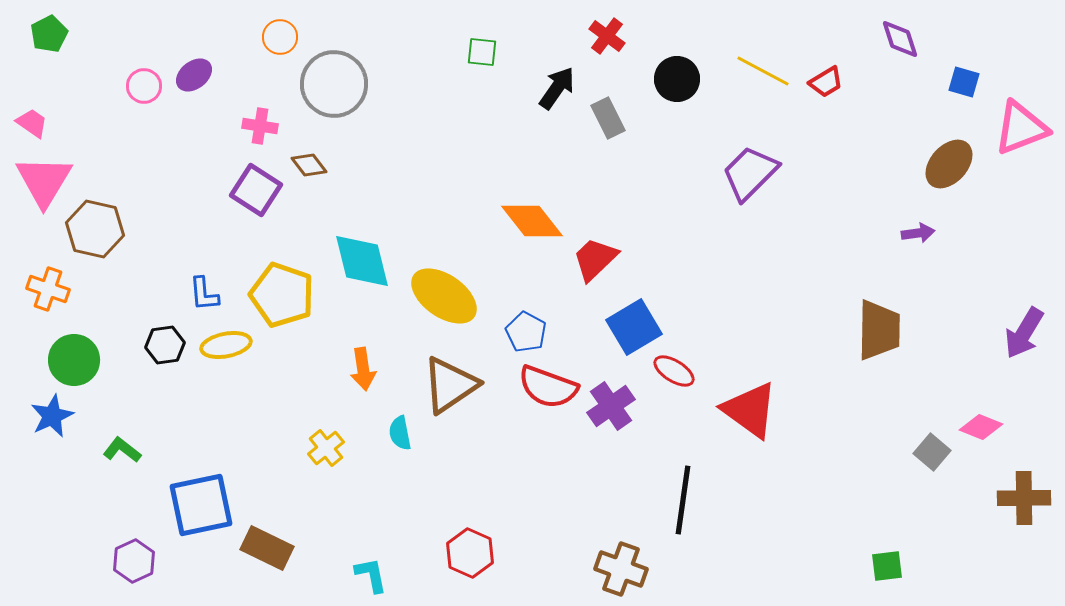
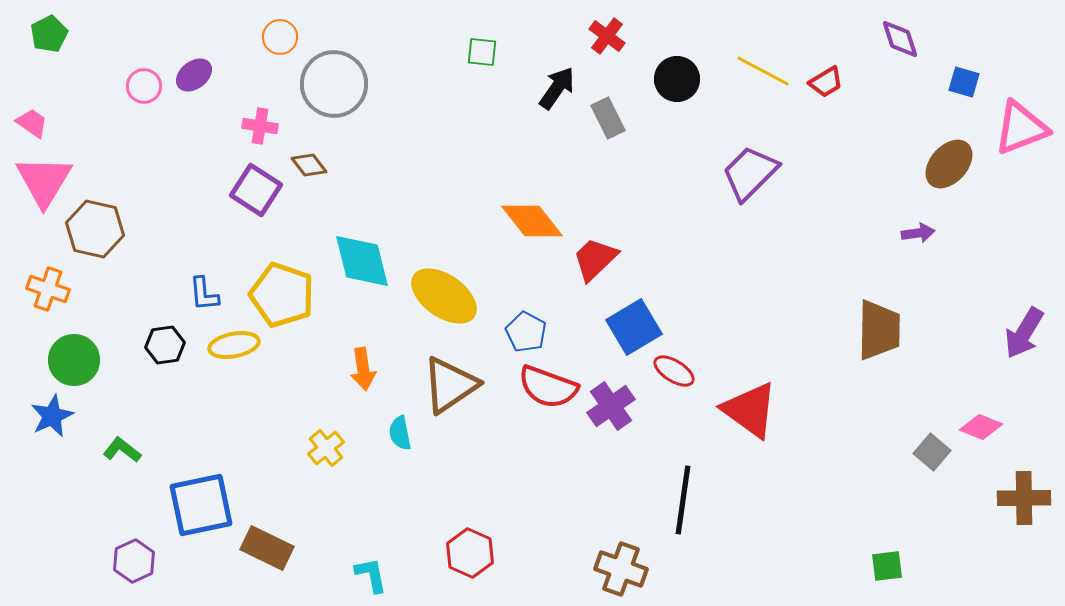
yellow ellipse at (226, 345): moved 8 px right
